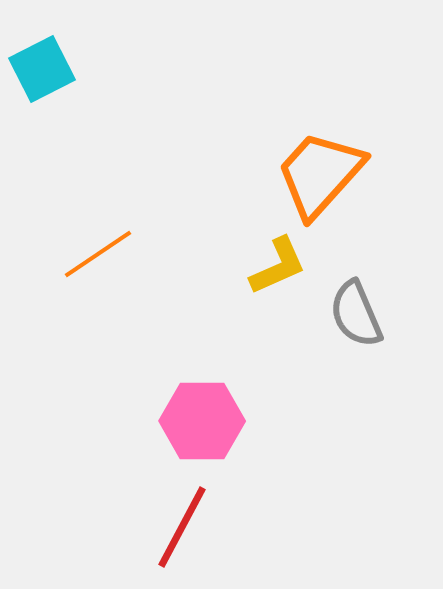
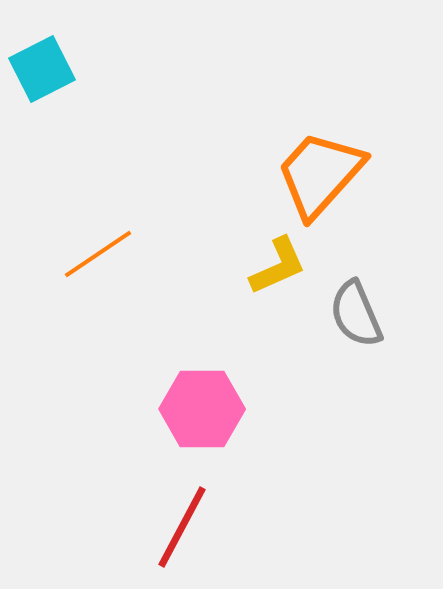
pink hexagon: moved 12 px up
